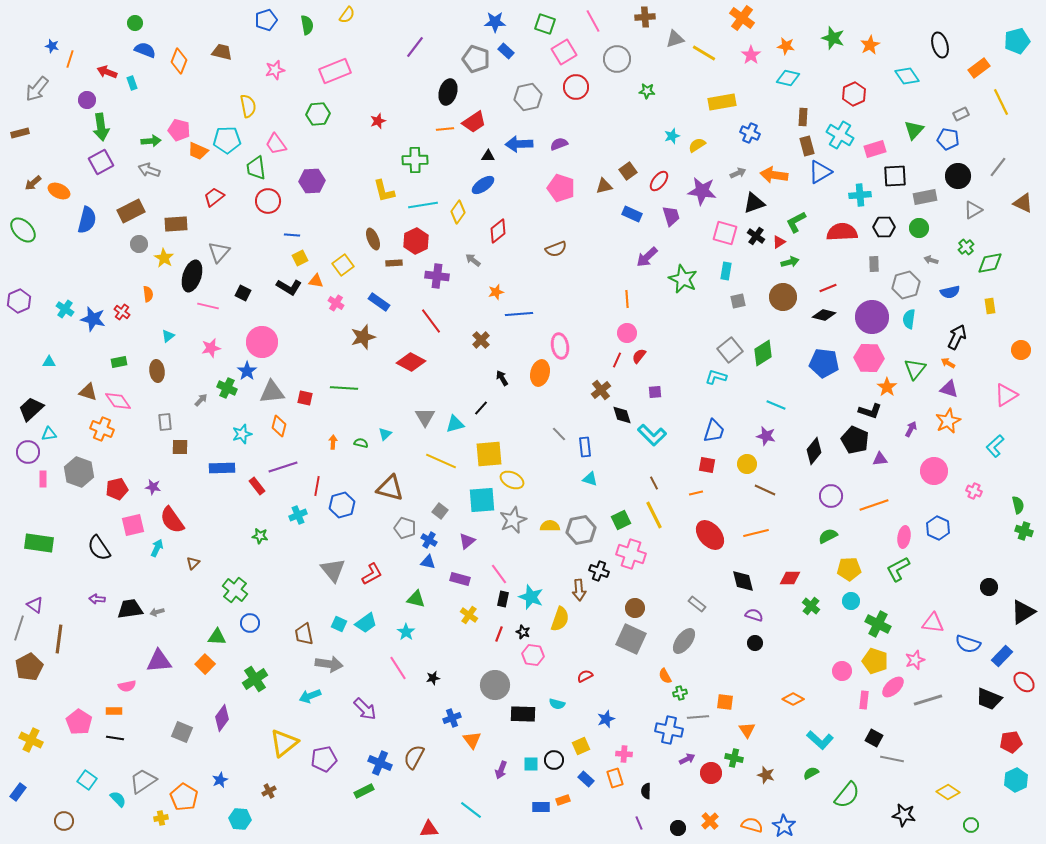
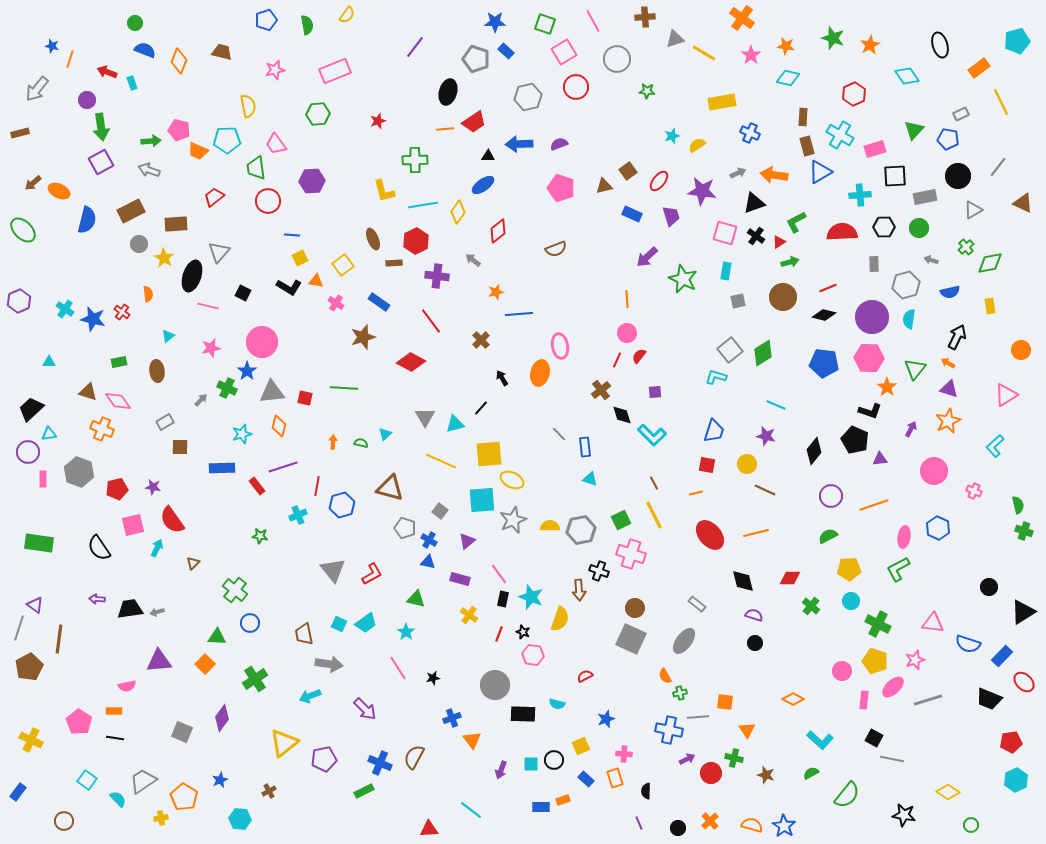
gray rectangle at (165, 422): rotated 66 degrees clockwise
